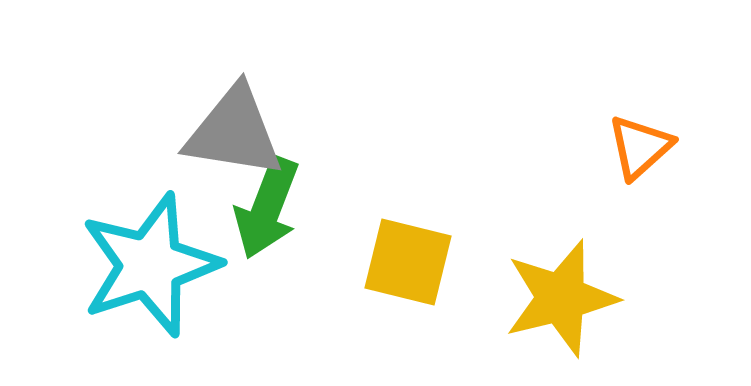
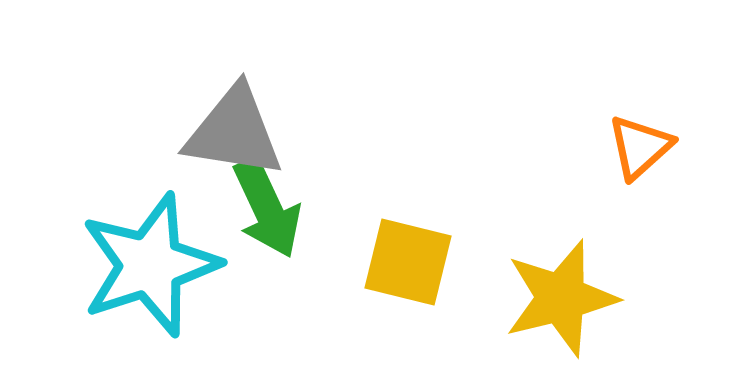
green arrow: rotated 46 degrees counterclockwise
